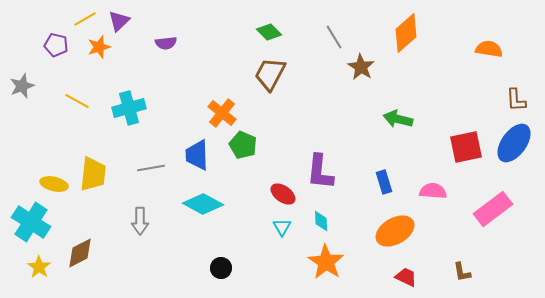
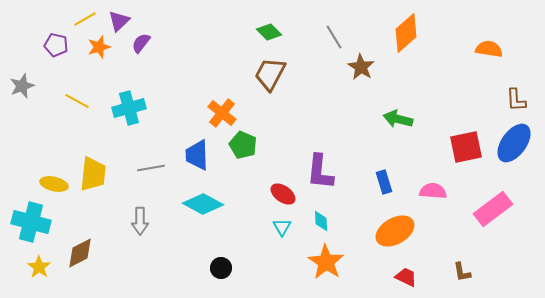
purple semicircle at (166, 43): moved 25 px left; rotated 135 degrees clockwise
cyan cross at (31, 222): rotated 18 degrees counterclockwise
